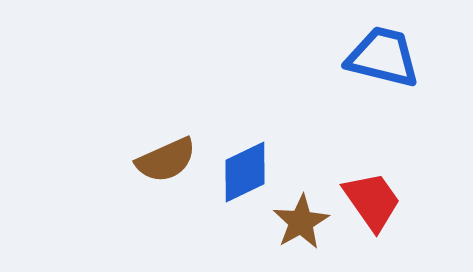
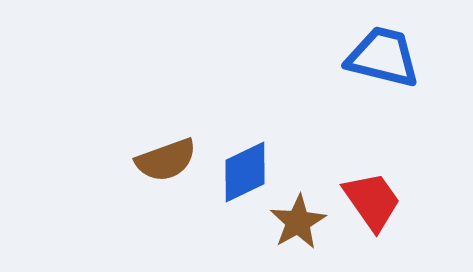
brown semicircle: rotated 4 degrees clockwise
brown star: moved 3 px left
